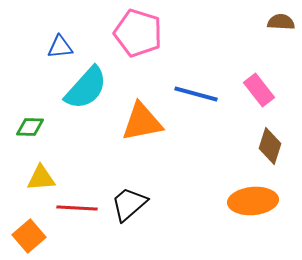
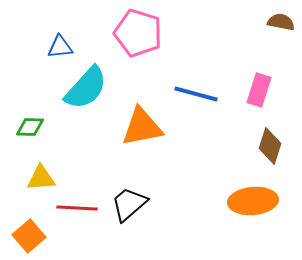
brown semicircle: rotated 8 degrees clockwise
pink rectangle: rotated 56 degrees clockwise
orange triangle: moved 5 px down
